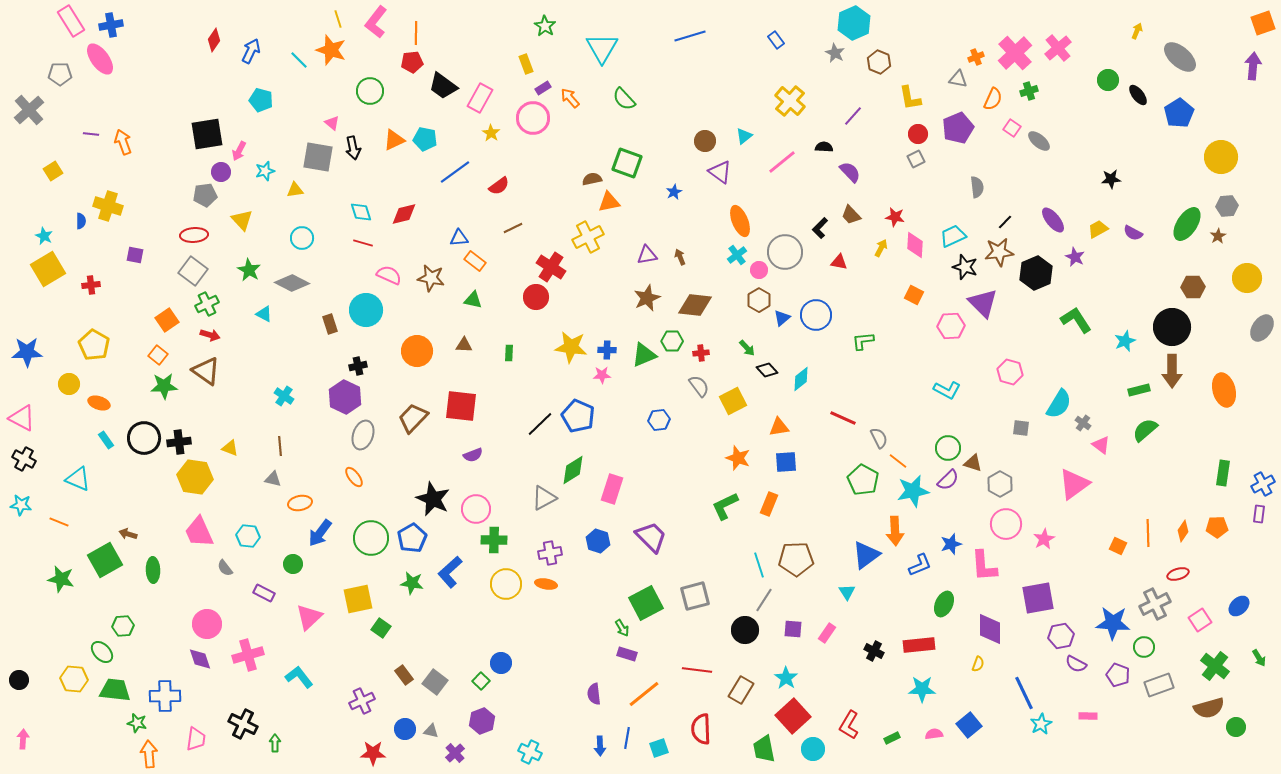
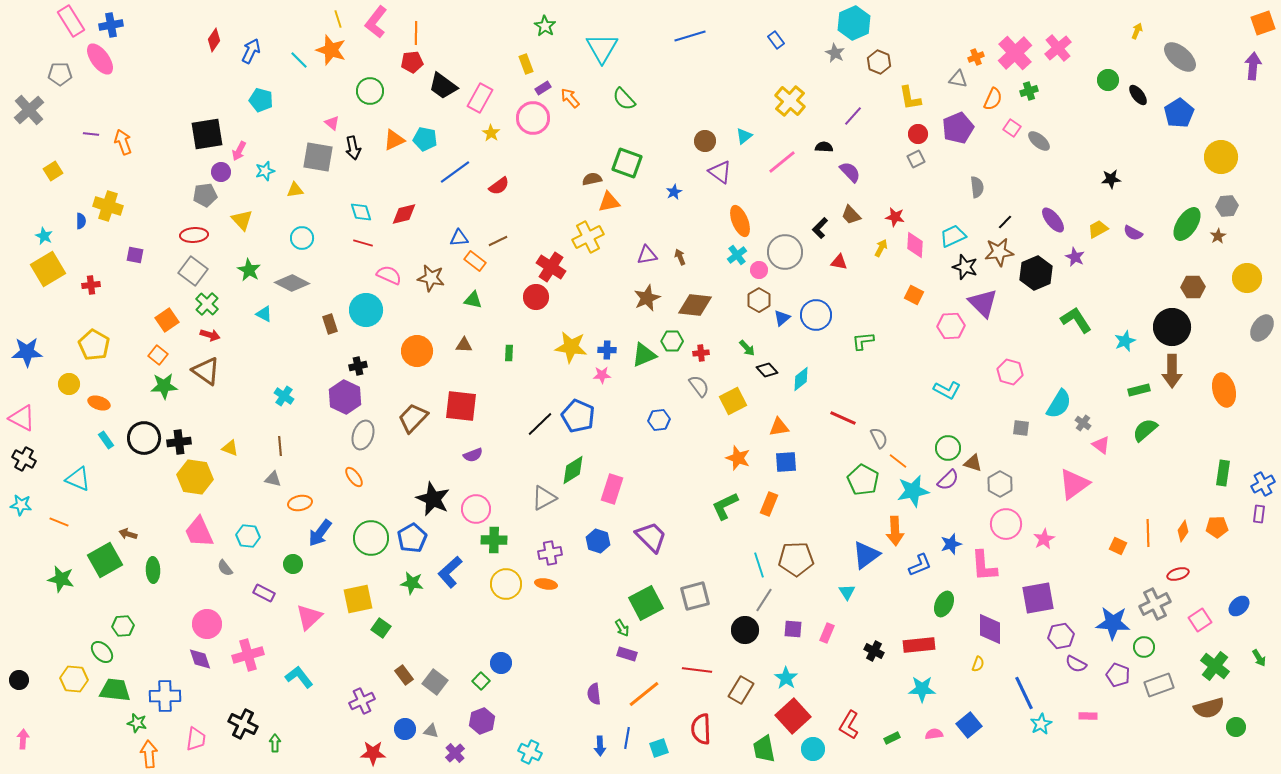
brown line at (513, 228): moved 15 px left, 13 px down
green cross at (207, 304): rotated 20 degrees counterclockwise
pink rectangle at (827, 633): rotated 12 degrees counterclockwise
